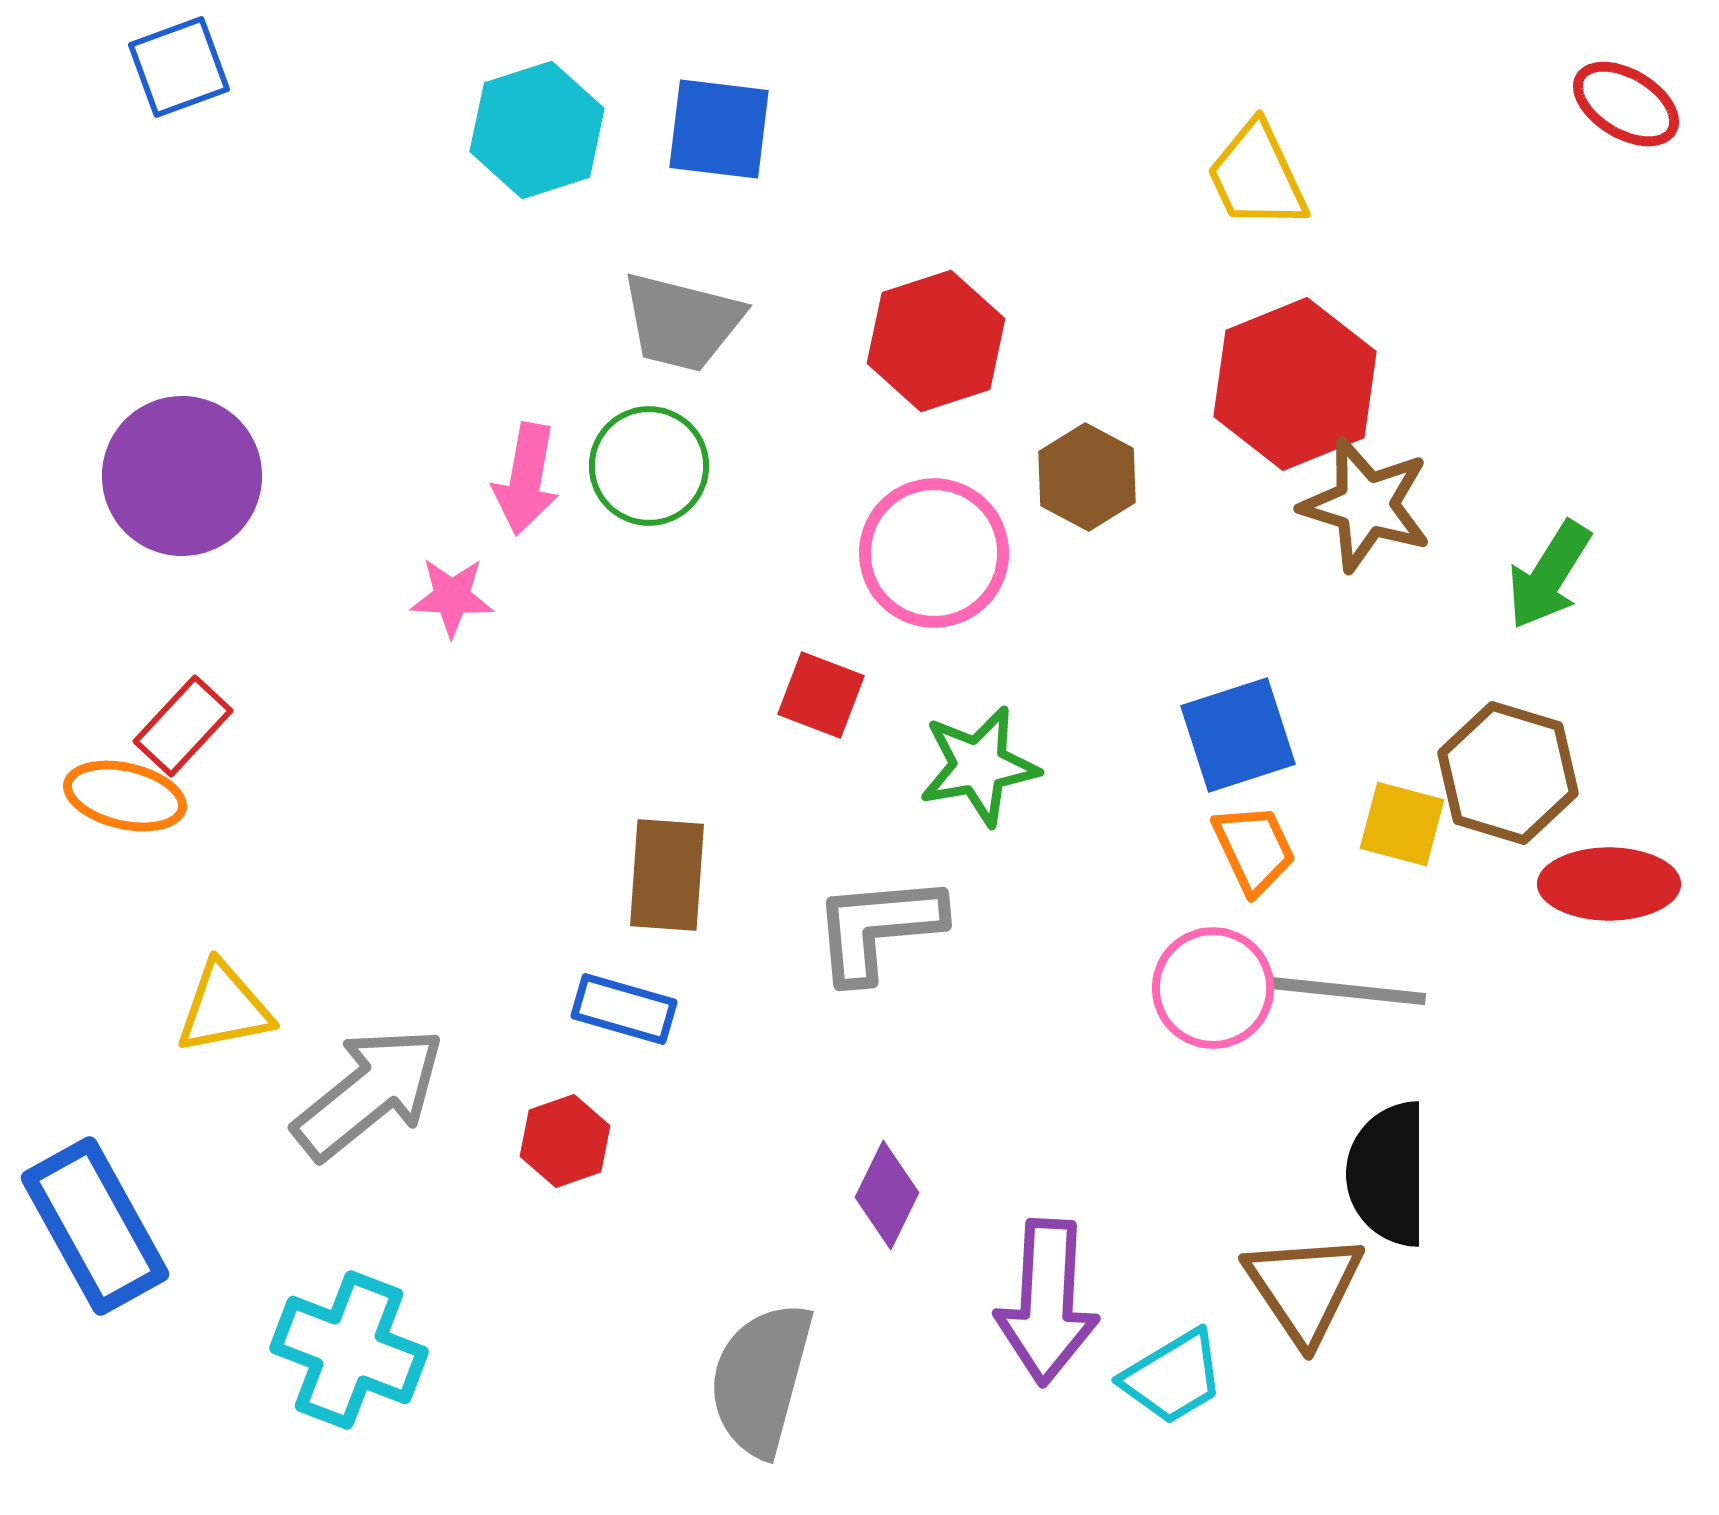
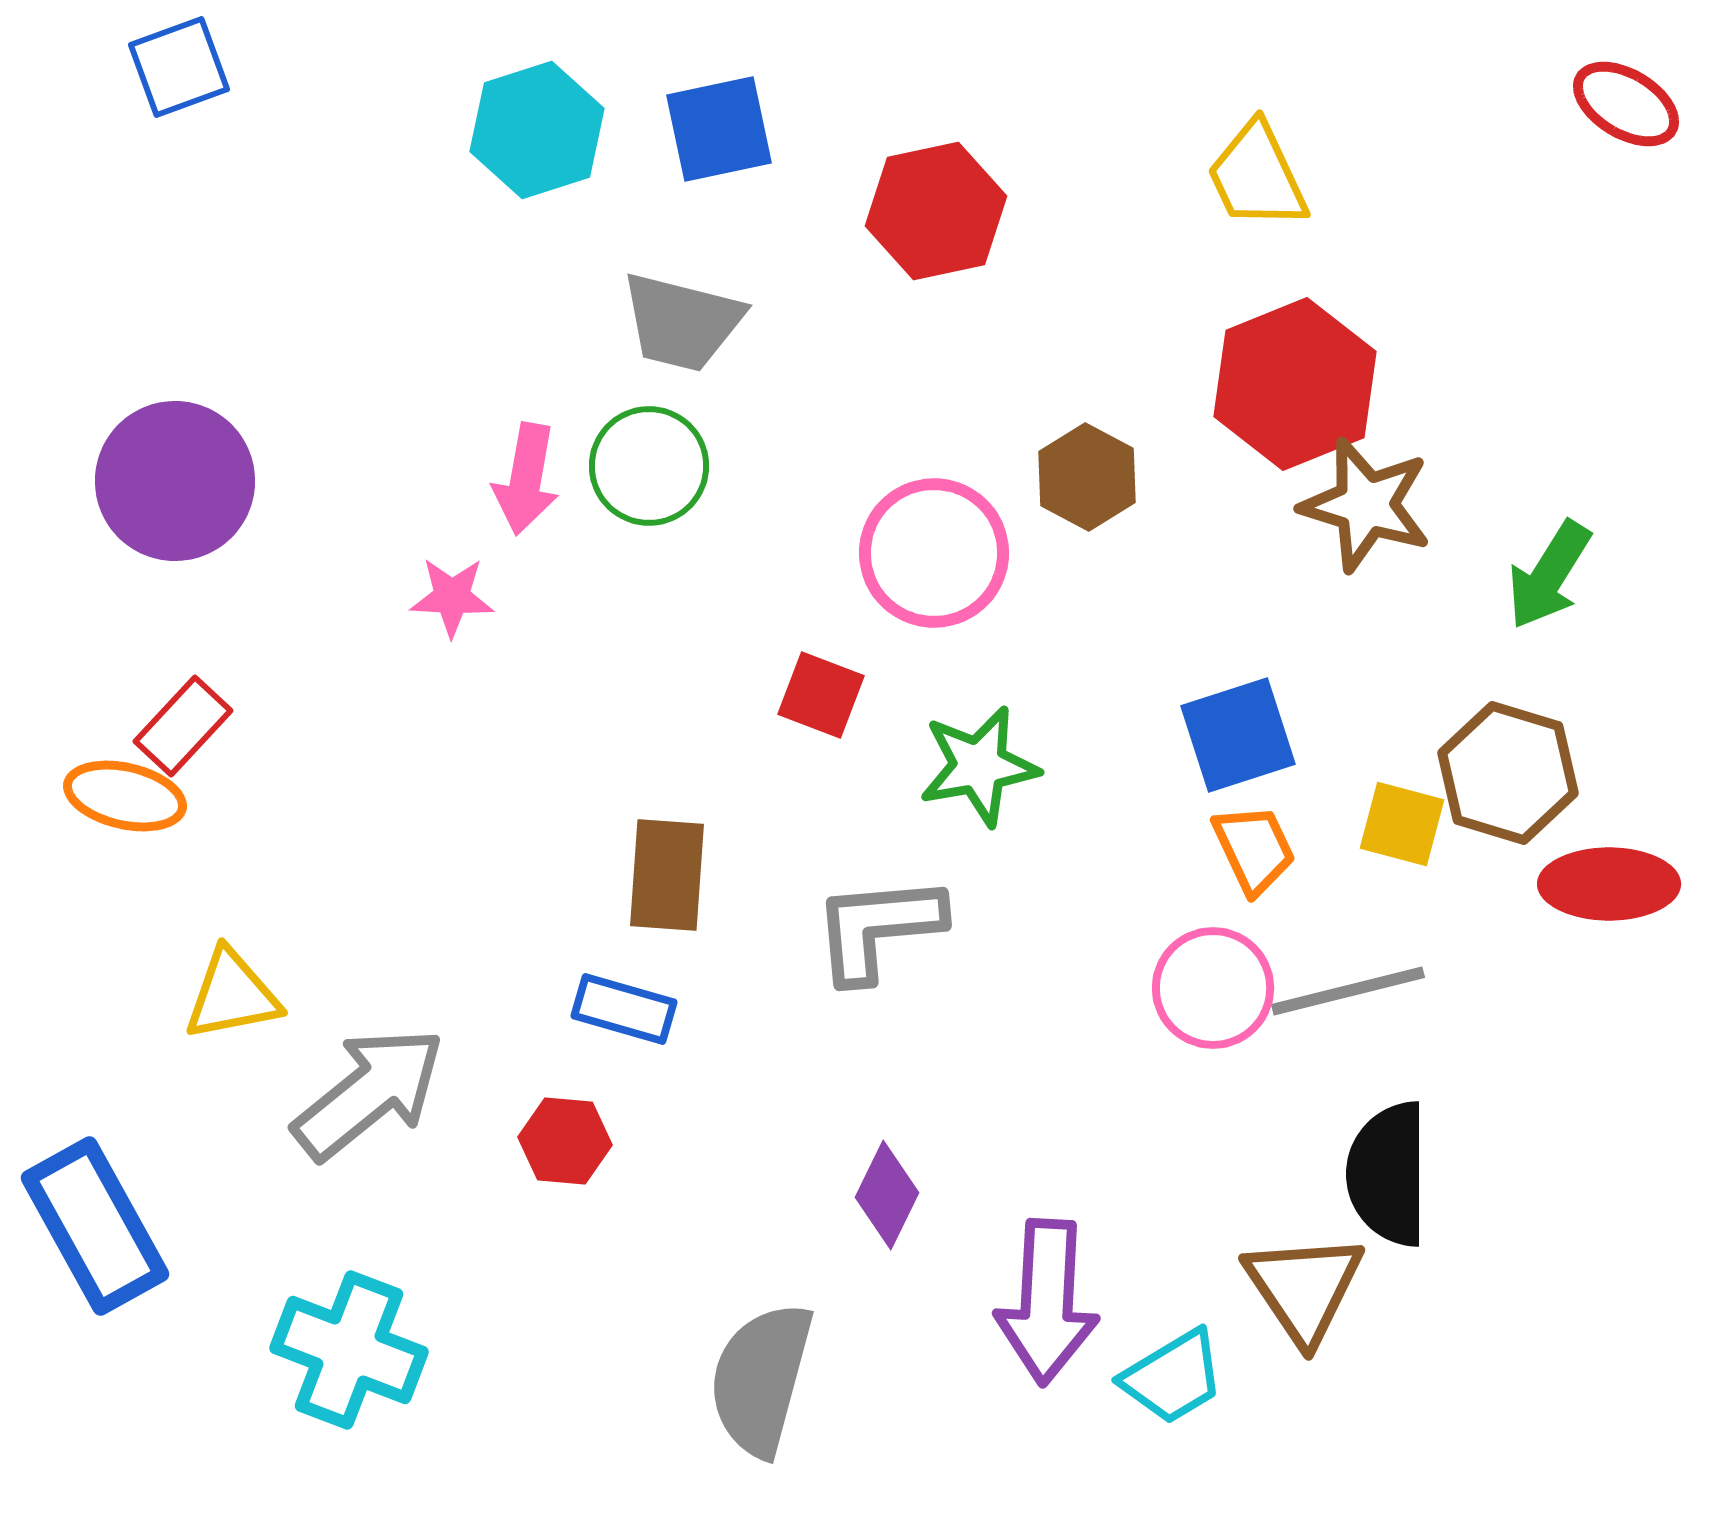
blue square at (719, 129): rotated 19 degrees counterclockwise
red hexagon at (936, 341): moved 130 px up; rotated 6 degrees clockwise
purple circle at (182, 476): moved 7 px left, 5 px down
gray line at (1348, 991): rotated 20 degrees counterclockwise
yellow triangle at (224, 1008): moved 8 px right, 13 px up
red hexagon at (565, 1141): rotated 24 degrees clockwise
